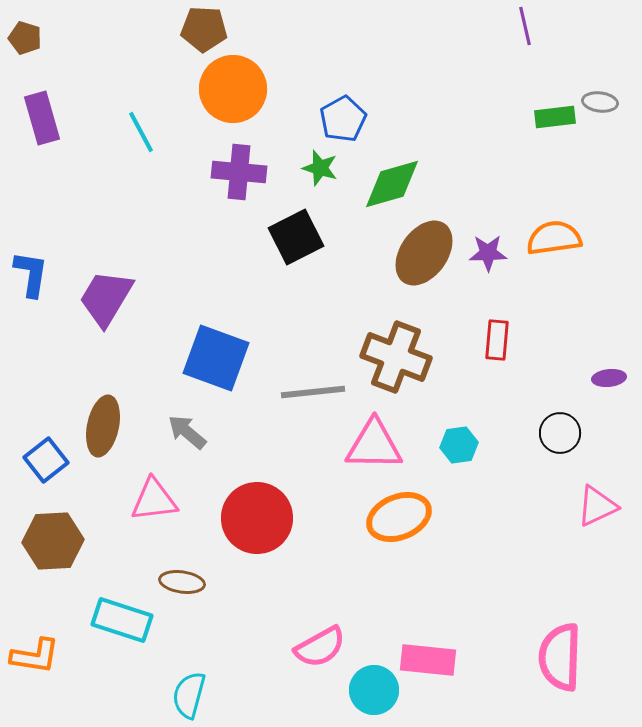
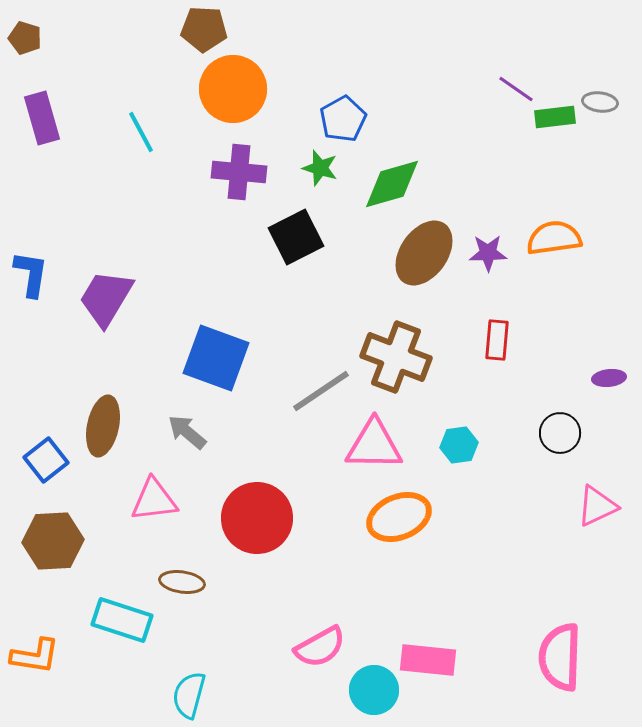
purple line at (525, 26): moved 9 px left, 63 px down; rotated 42 degrees counterclockwise
gray line at (313, 392): moved 8 px right, 1 px up; rotated 28 degrees counterclockwise
